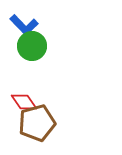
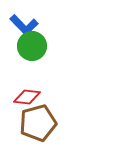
red diamond: moved 3 px right, 5 px up; rotated 48 degrees counterclockwise
brown pentagon: moved 1 px right
